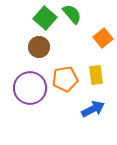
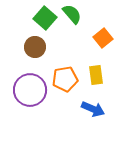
brown circle: moved 4 px left
purple circle: moved 2 px down
blue arrow: rotated 50 degrees clockwise
